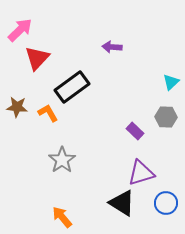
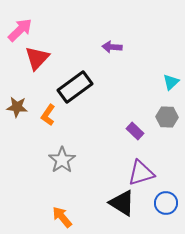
black rectangle: moved 3 px right
orange L-shape: moved 2 px down; rotated 115 degrees counterclockwise
gray hexagon: moved 1 px right
